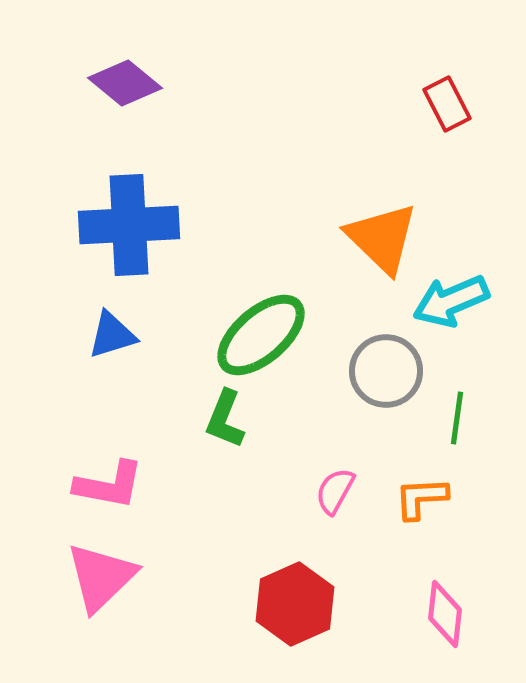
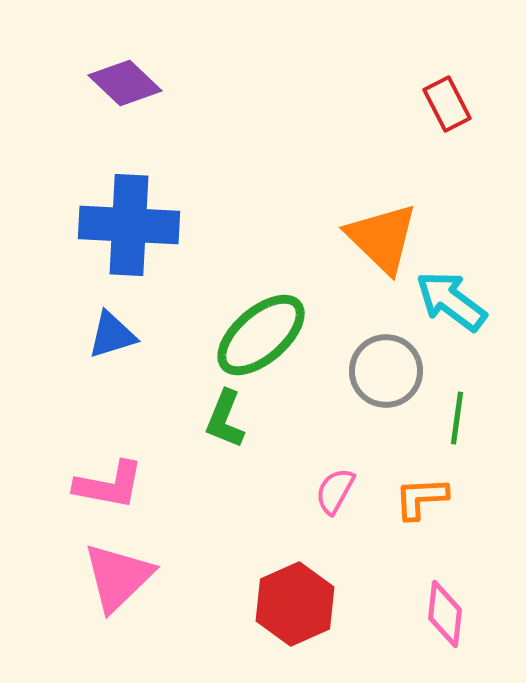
purple diamond: rotated 4 degrees clockwise
blue cross: rotated 6 degrees clockwise
cyan arrow: rotated 60 degrees clockwise
pink triangle: moved 17 px right
